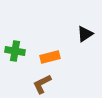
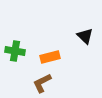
black triangle: moved 2 px down; rotated 42 degrees counterclockwise
brown L-shape: moved 1 px up
